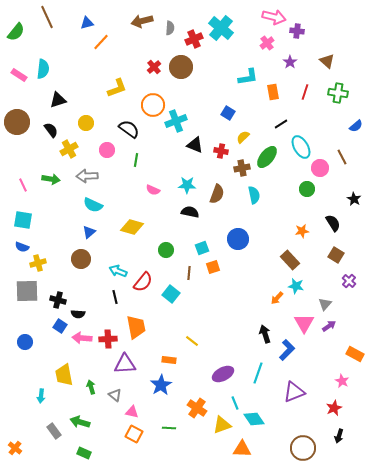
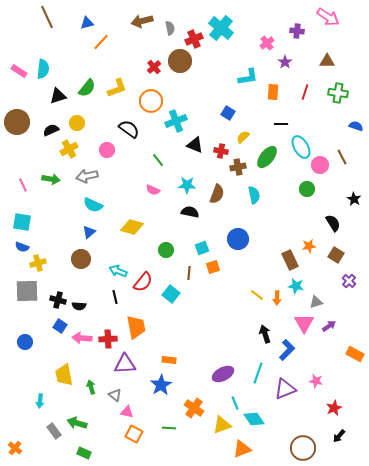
pink arrow at (274, 17): moved 54 px right; rotated 20 degrees clockwise
gray semicircle at (170, 28): rotated 16 degrees counterclockwise
green semicircle at (16, 32): moved 71 px right, 56 px down
brown triangle at (327, 61): rotated 42 degrees counterclockwise
purple star at (290, 62): moved 5 px left
brown circle at (181, 67): moved 1 px left, 6 px up
pink rectangle at (19, 75): moved 4 px up
orange rectangle at (273, 92): rotated 14 degrees clockwise
black triangle at (58, 100): moved 4 px up
orange circle at (153, 105): moved 2 px left, 4 px up
yellow circle at (86, 123): moved 9 px left
black line at (281, 124): rotated 32 degrees clockwise
blue semicircle at (356, 126): rotated 120 degrees counterclockwise
black semicircle at (51, 130): rotated 77 degrees counterclockwise
green line at (136, 160): moved 22 px right; rotated 48 degrees counterclockwise
brown cross at (242, 168): moved 4 px left, 1 px up
pink circle at (320, 168): moved 3 px up
gray arrow at (87, 176): rotated 10 degrees counterclockwise
cyan square at (23, 220): moved 1 px left, 2 px down
orange star at (302, 231): moved 7 px right, 15 px down
brown rectangle at (290, 260): rotated 18 degrees clockwise
orange arrow at (277, 298): rotated 40 degrees counterclockwise
gray triangle at (325, 304): moved 9 px left, 2 px up; rotated 32 degrees clockwise
black semicircle at (78, 314): moved 1 px right, 8 px up
yellow line at (192, 341): moved 65 px right, 46 px up
pink star at (342, 381): moved 26 px left; rotated 16 degrees counterclockwise
purple triangle at (294, 392): moved 9 px left, 3 px up
cyan arrow at (41, 396): moved 1 px left, 5 px down
orange cross at (197, 408): moved 3 px left
pink triangle at (132, 412): moved 5 px left
green arrow at (80, 422): moved 3 px left, 1 px down
black arrow at (339, 436): rotated 24 degrees clockwise
orange triangle at (242, 449): rotated 24 degrees counterclockwise
